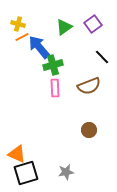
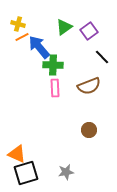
purple square: moved 4 px left, 7 px down
green cross: rotated 18 degrees clockwise
